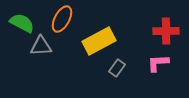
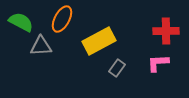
green semicircle: moved 1 px left, 1 px up
